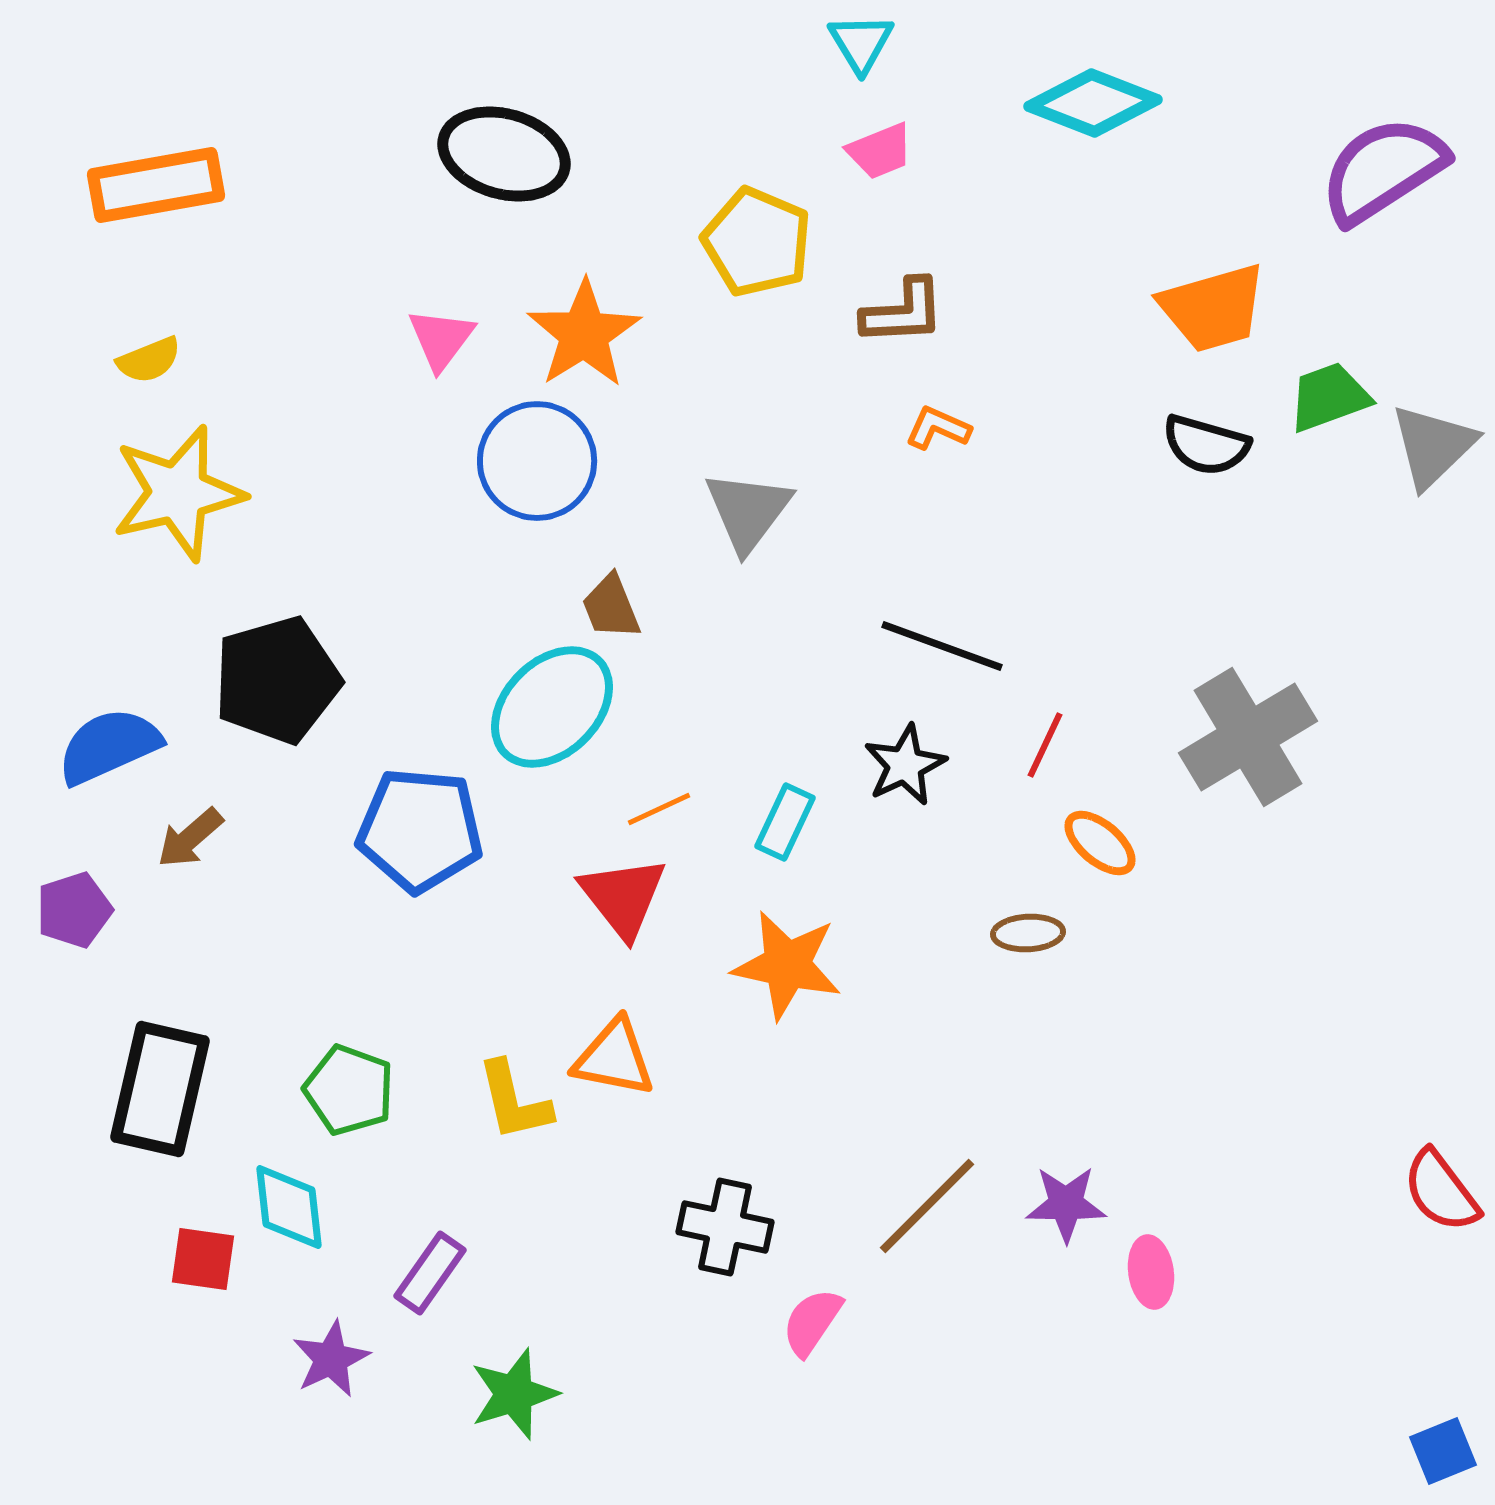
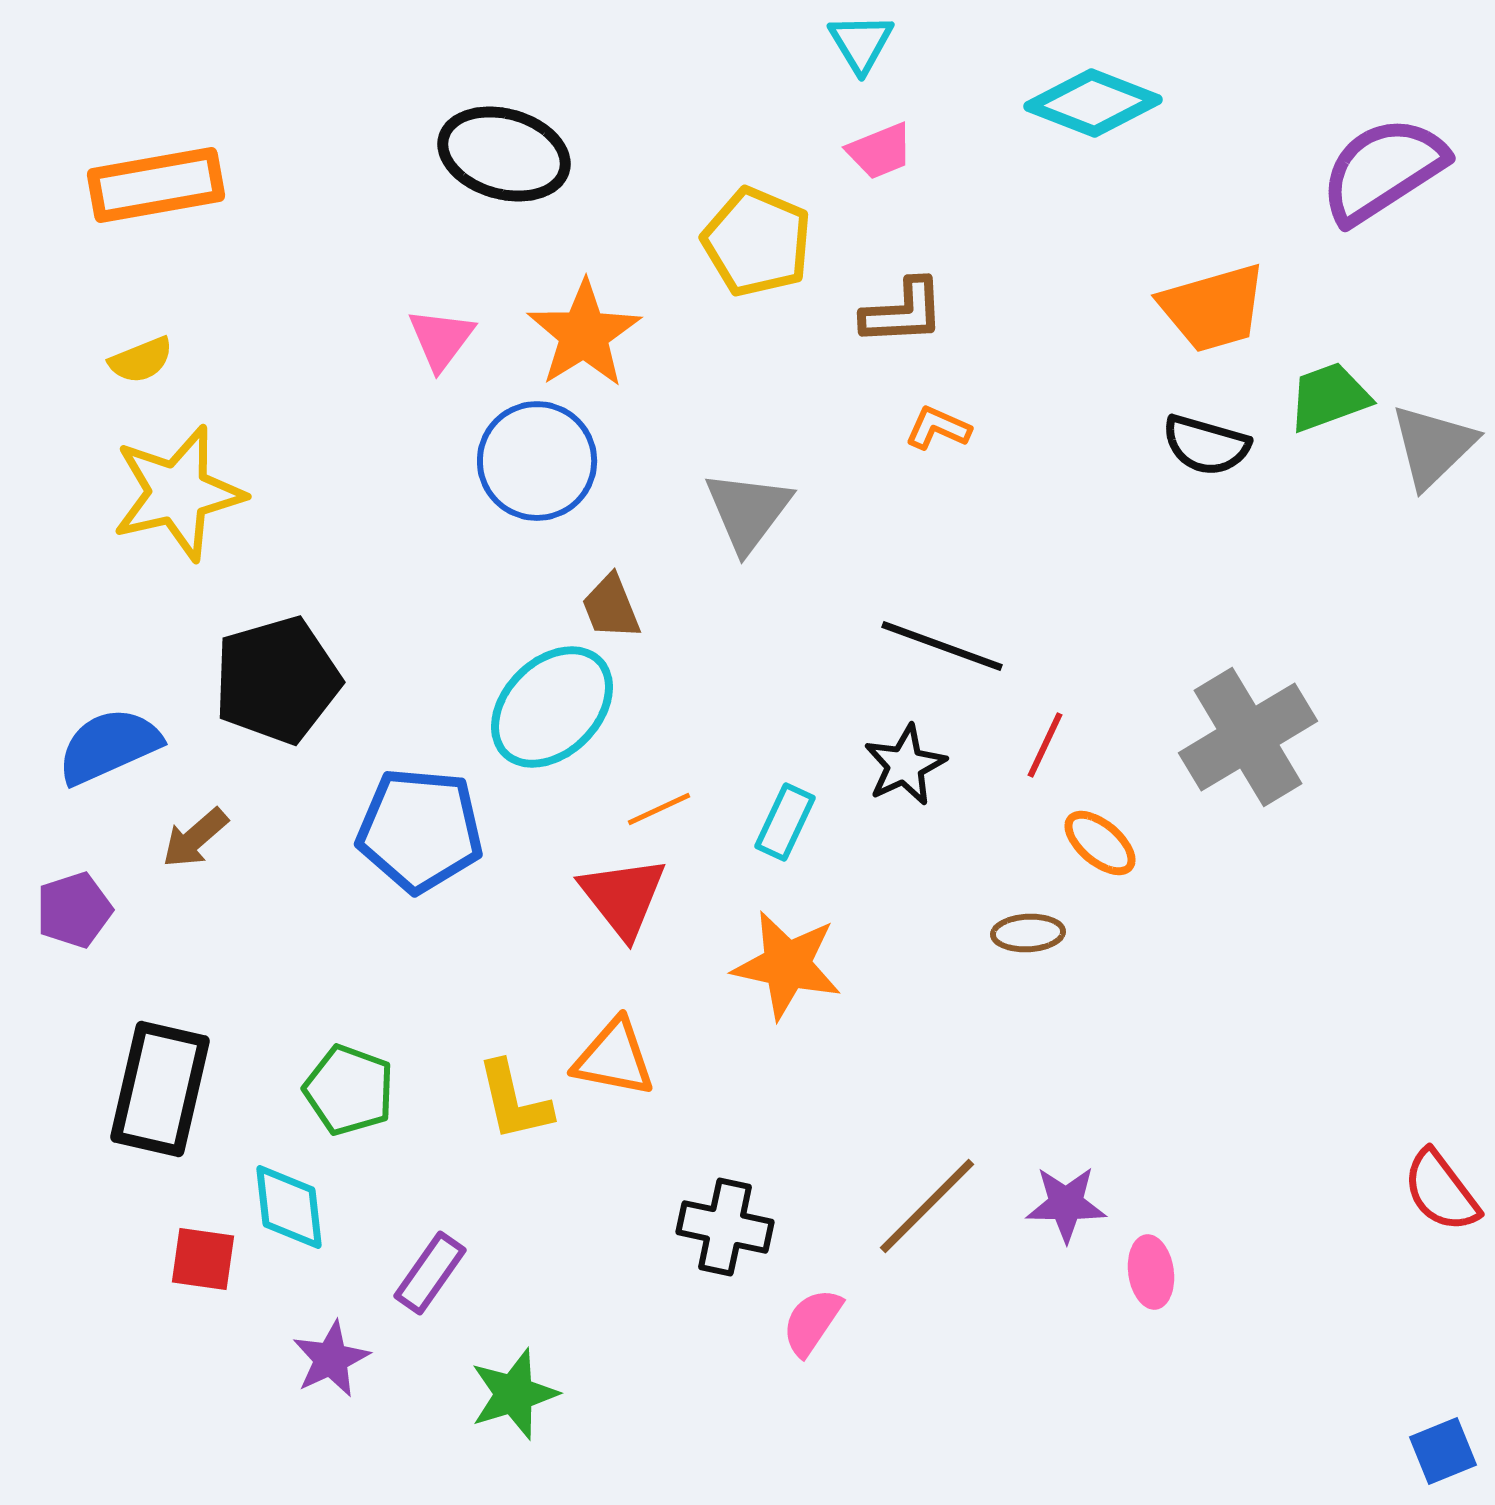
yellow semicircle at (149, 360): moved 8 px left
brown arrow at (190, 838): moved 5 px right
